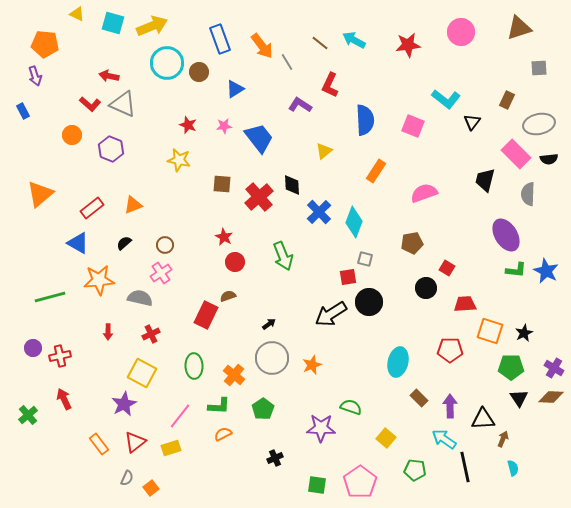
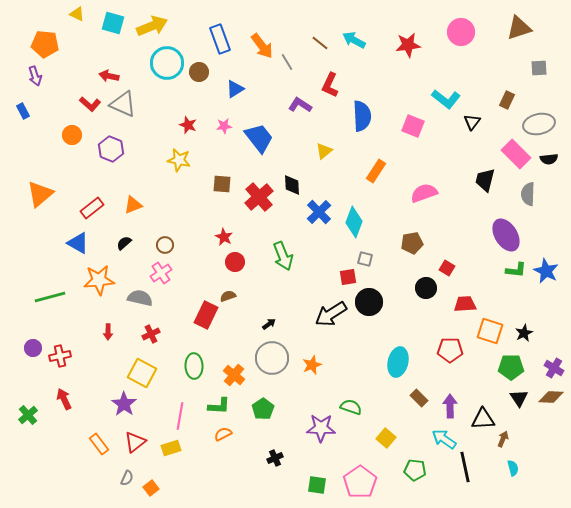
blue semicircle at (365, 120): moved 3 px left, 4 px up
purple star at (124, 404): rotated 10 degrees counterclockwise
pink line at (180, 416): rotated 28 degrees counterclockwise
